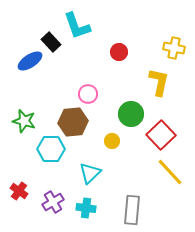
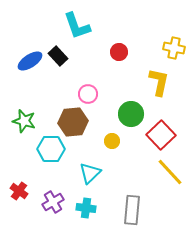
black rectangle: moved 7 px right, 14 px down
